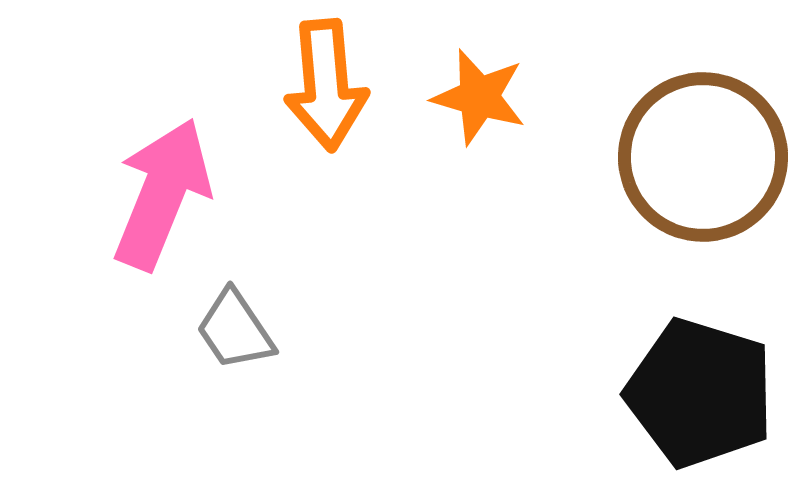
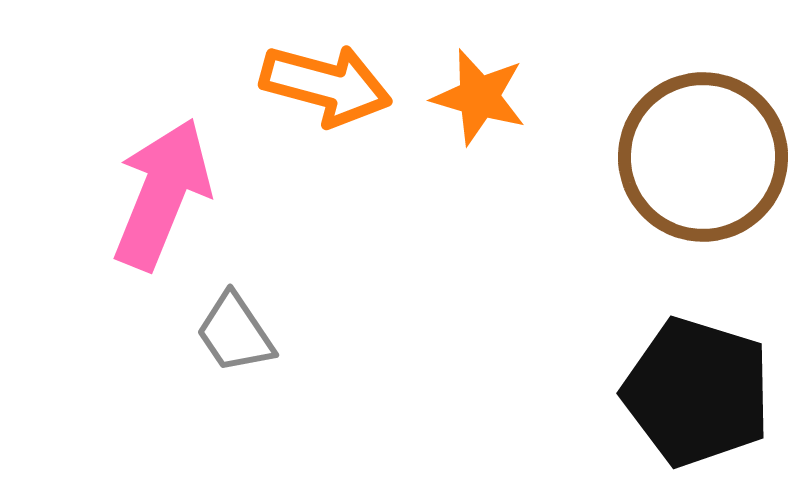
orange arrow: rotated 70 degrees counterclockwise
gray trapezoid: moved 3 px down
black pentagon: moved 3 px left, 1 px up
